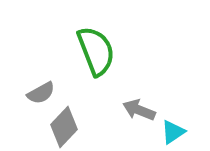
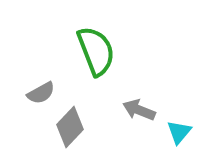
gray diamond: moved 6 px right
cyan triangle: moved 6 px right; rotated 16 degrees counterclockwise
